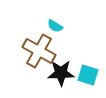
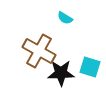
cyan semicircle: moved 10 px right, 8 px up
cyan square: moved 2 px right, 8 px up
